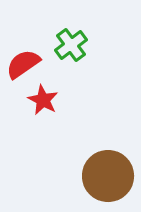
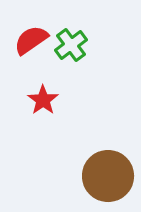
red semicircle: moved 8 px right, 24 px up
red star: rotated 8 degrees clockwise
